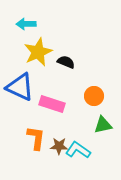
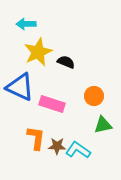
brown star: moved 2 px left
